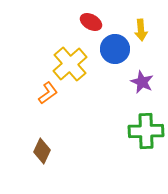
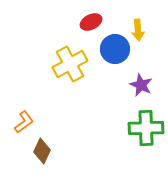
red ellipse: rotated 55 degrees counterclockwise
yellow arrow: moved 3 px left
yellow cross: rotated 12 degrees clockwise
purple star: moved 1 px left, 3 px down
orange L-shape: moved 24 px left, 29 px down
green cross: moved 3 px up
